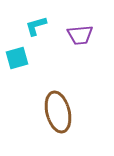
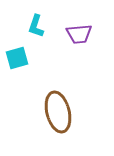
cyan L-shape: rotated 55 degrees counterclockwise
purple trapezoid: moved 1 px left, 1 px up
